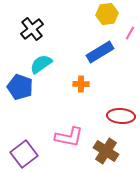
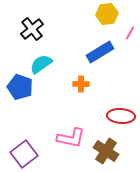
pink L-shape: moved 2 px right, 1 px down
